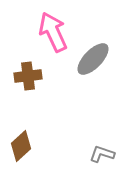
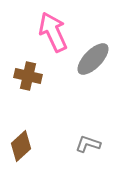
brown cross: rotated 20 degrees clockwise
gray L-shape: moved 14 px left, 10 px up
